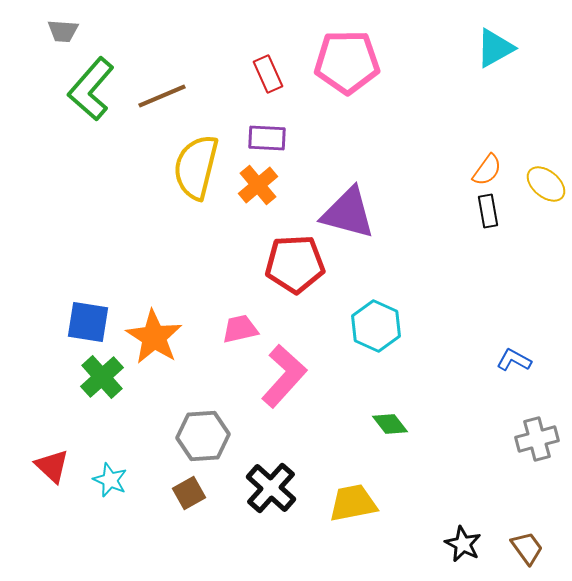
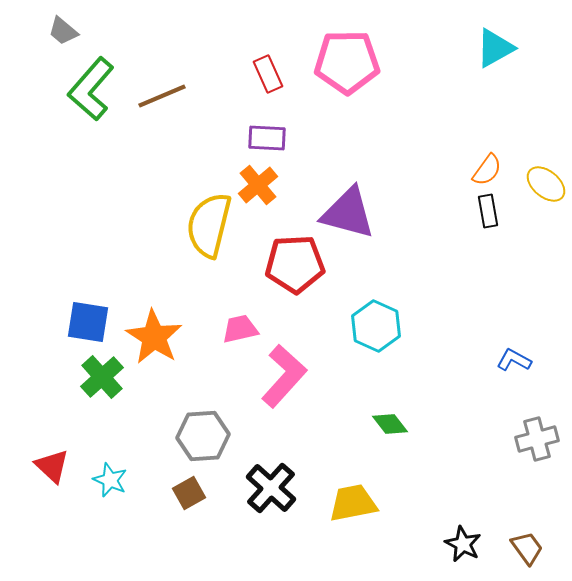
gray trapezoid: rotated 36 degrees clockwise
yellow semicircle: moved 13 px right, 58 px down
